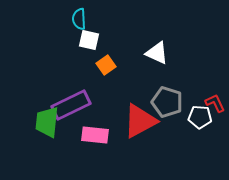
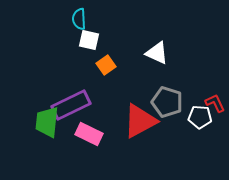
pink rectangle: moved 6 px left, 1 px up; rotated 20 degrees clockwise
